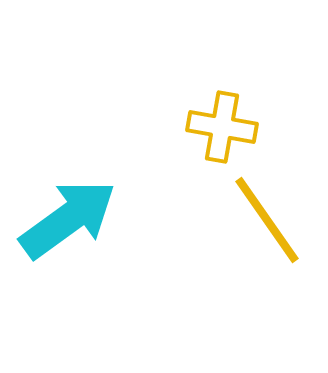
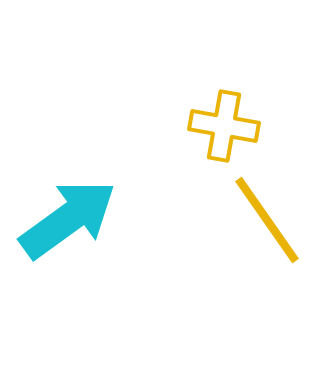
yellow cross: moved 2 px right, 1 px up
